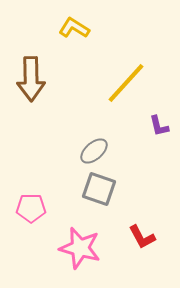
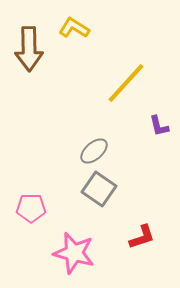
brown arrow: moved 2 px left, 30 px up
gray square: rotated 16 degrees clockwise
red L-shape: rotated 80 degrees counterclockwise
pink star: moved 6 px left, 5 px down
